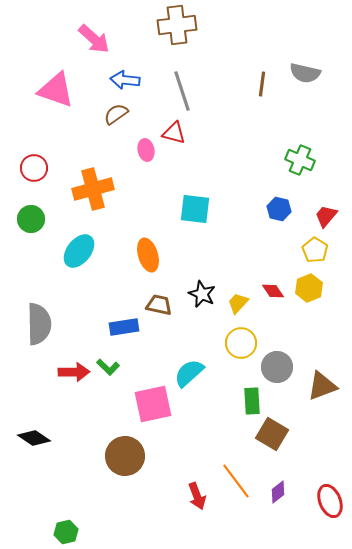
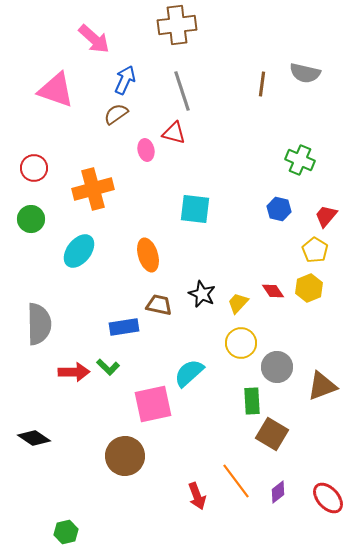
blue arrow at (125, 80): rotated 108 degrees clockwise
red ellipse at (330, 501): moved 2 px left, 3 px up; rotated 20 degrees counterclockwise
